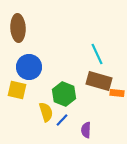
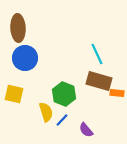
blue circle: moved 4 px left, 9 px up
yellow square: moved 3 px left, 4 px down
purple semicircle: rotated 42 degrees counterclockwise
